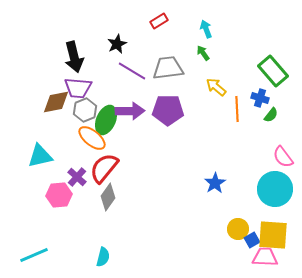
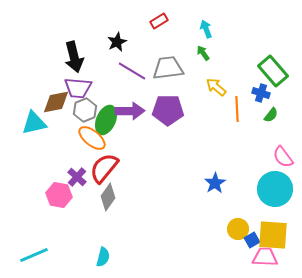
black star: moved 2 px up
blue cross: moved 1 px right, 5 px up
cyan triangle: moved 6 px left, 33 px up
pink hexagon: rotated 15 degrees clockwise
